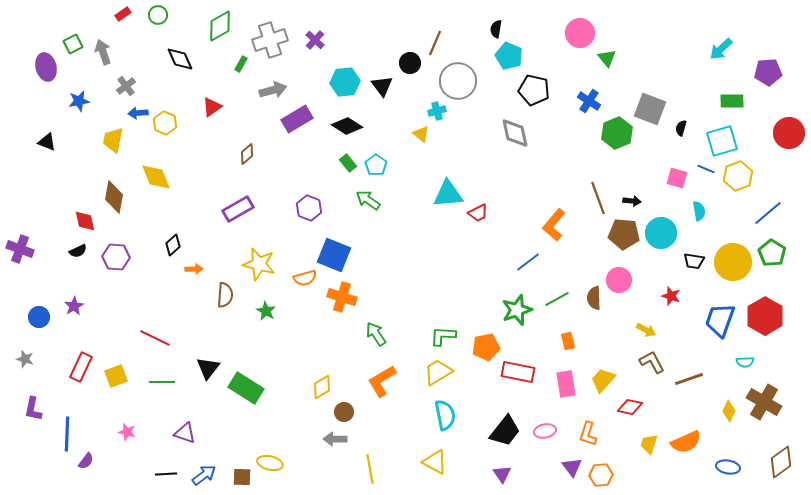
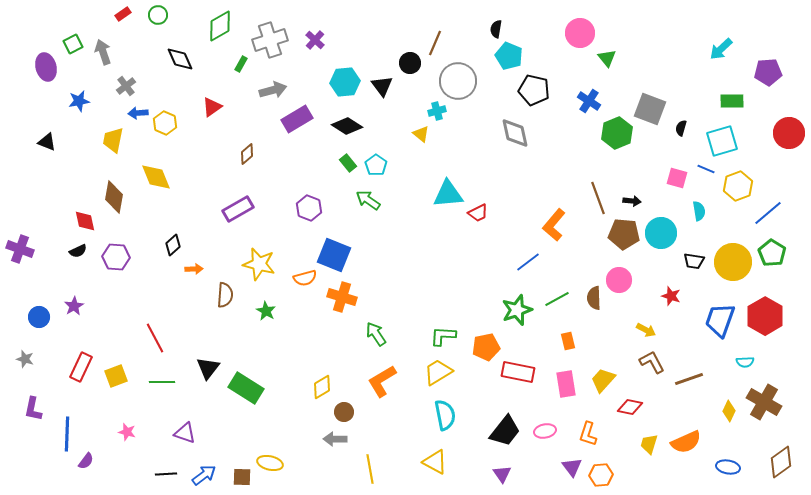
yellow hexagon at (738, 176): moved 10 px down
red line at (155, 338): rotated 36 degrees clockwise
